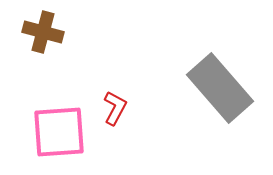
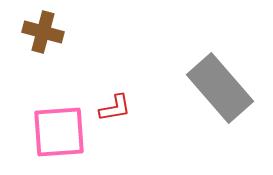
red L-shape: rotated 52 degrees clockwise
